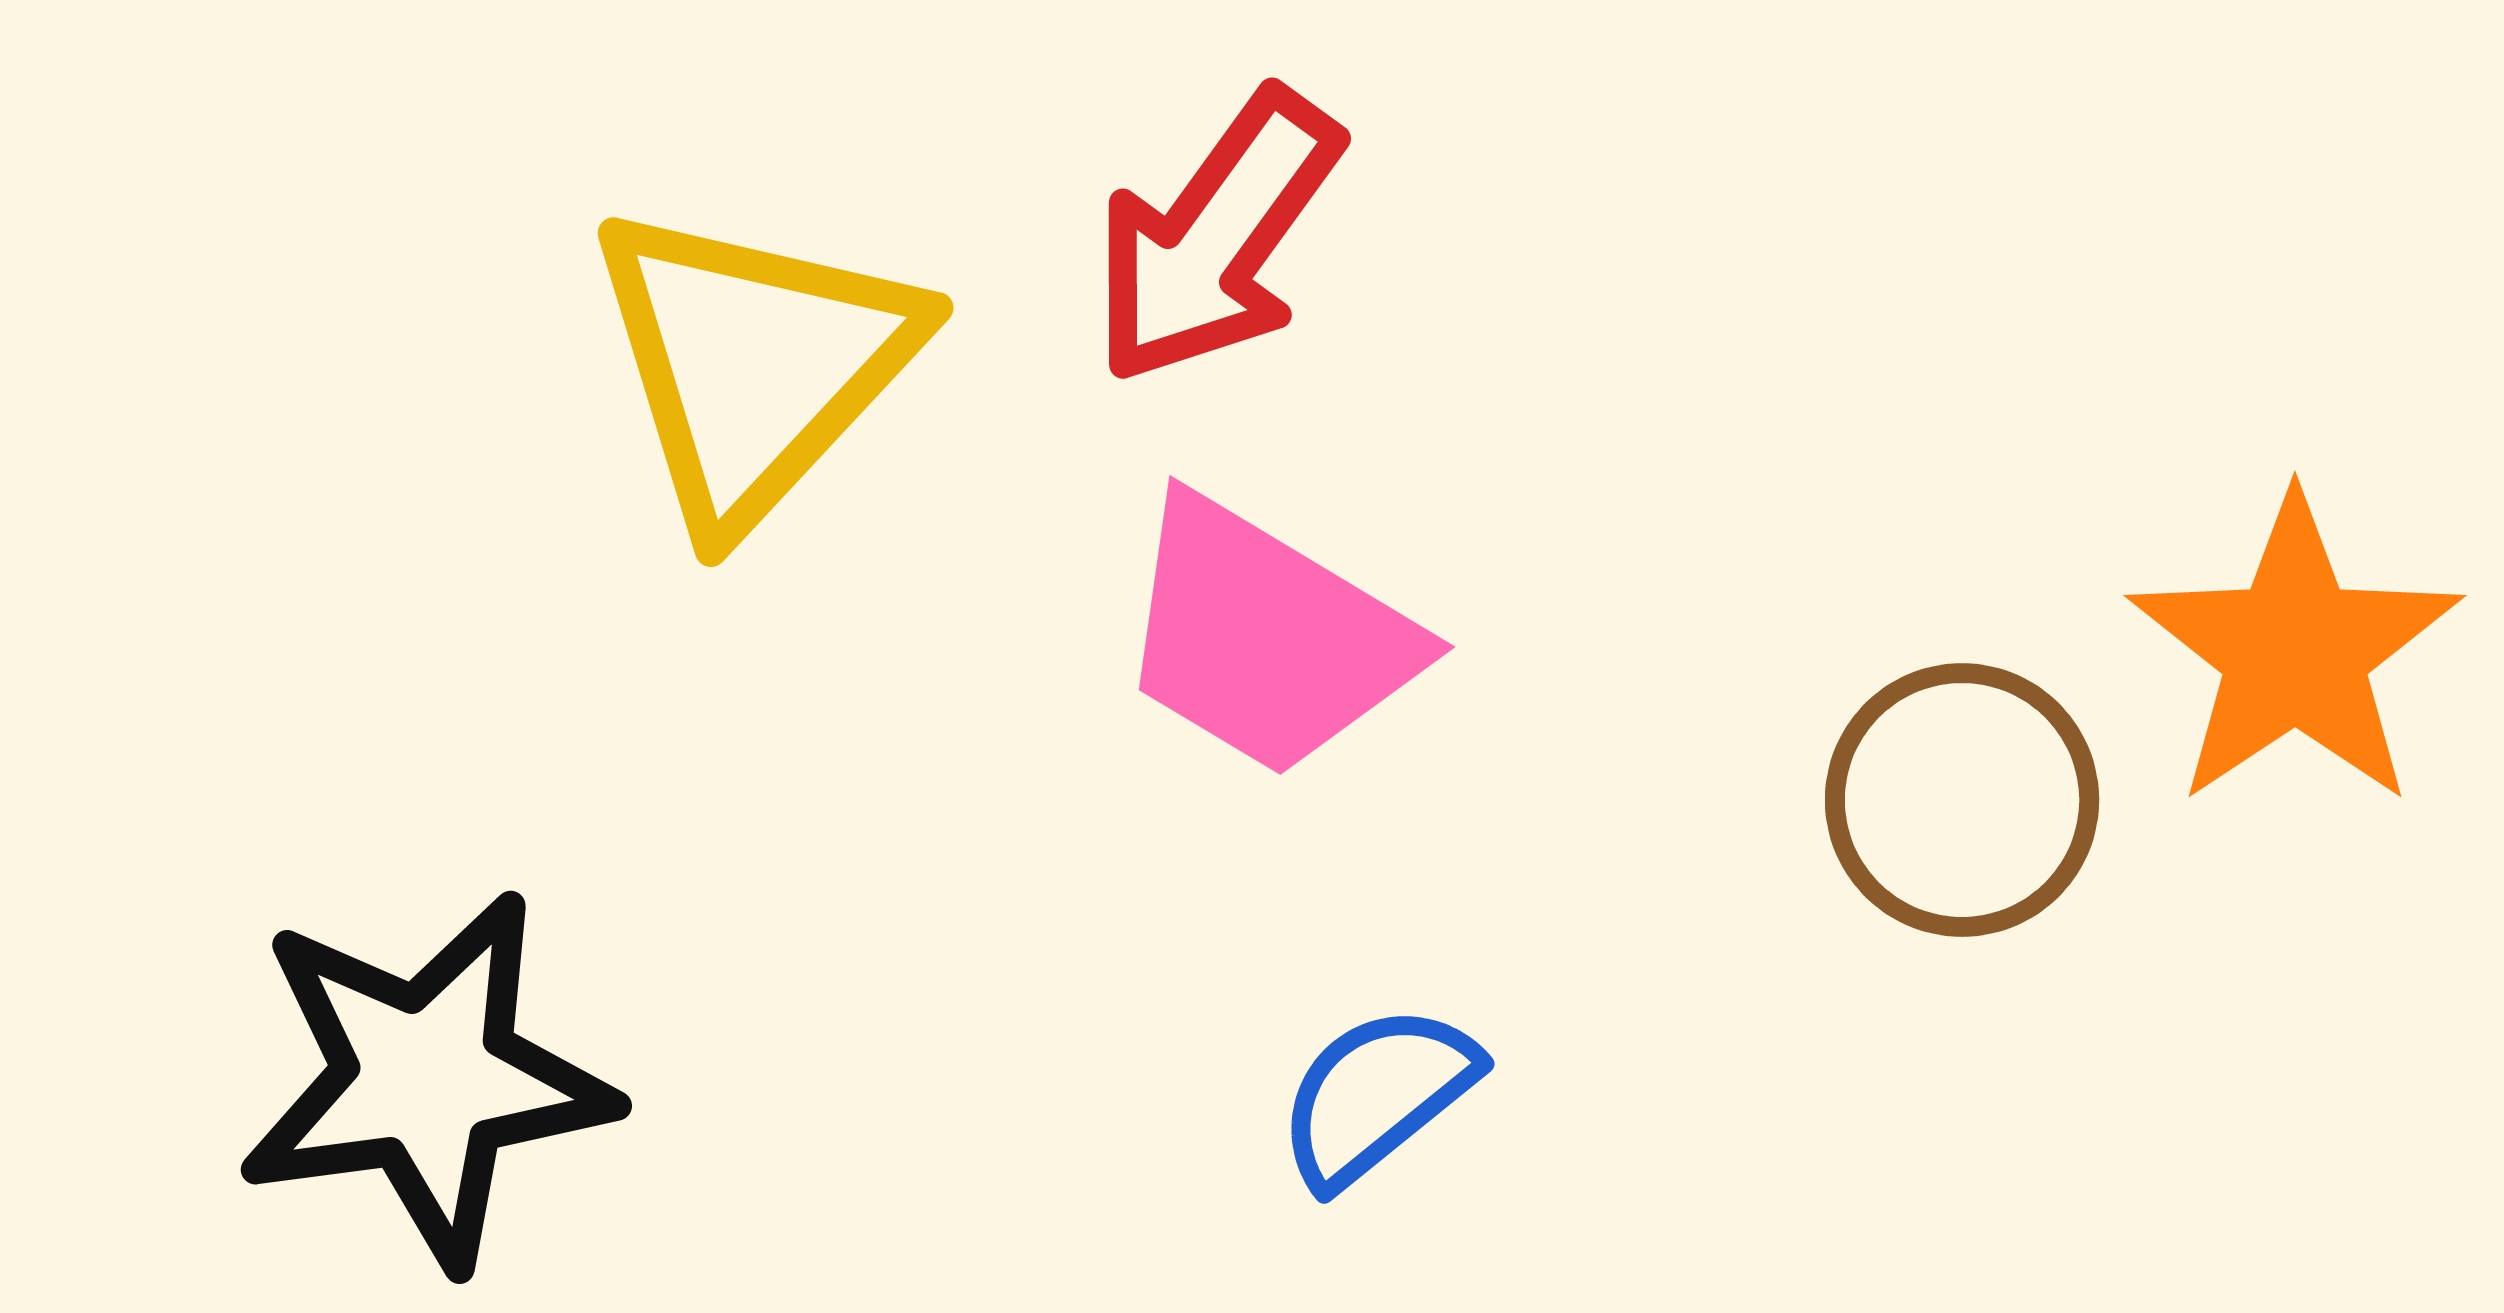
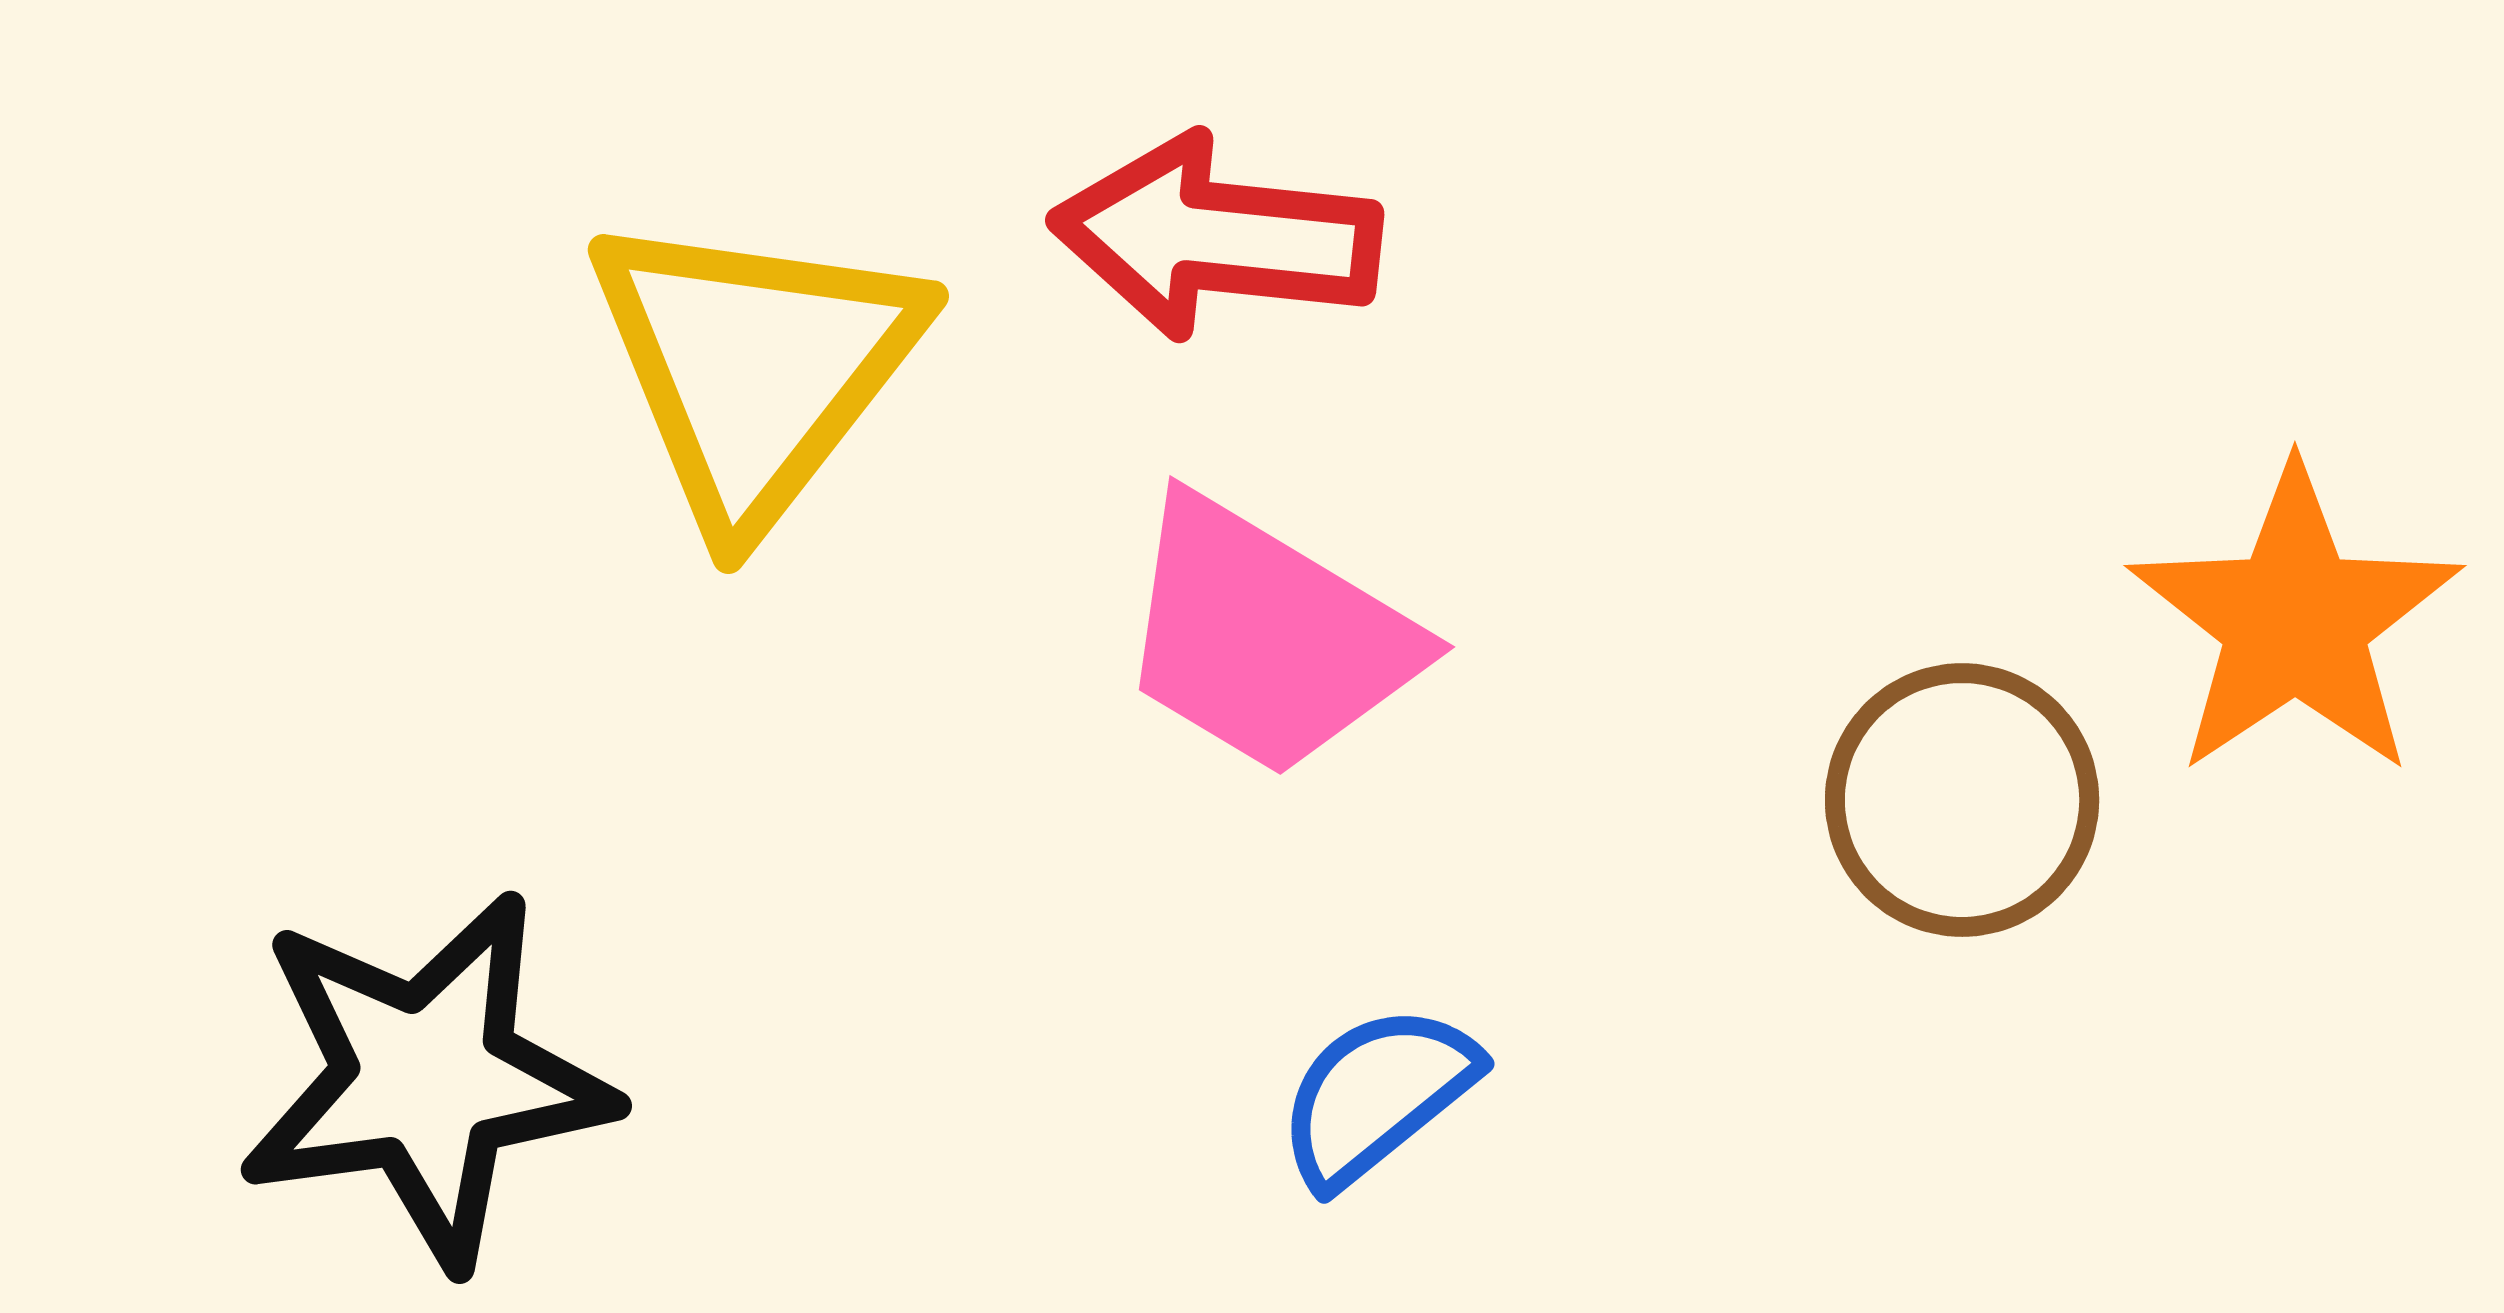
red arrow: rotated 60 degrees clockwise
yellow triangle: moved 1 px right, 4 px down; rotated 5 degrees counterclockwise
orange star: moved 30 px up
